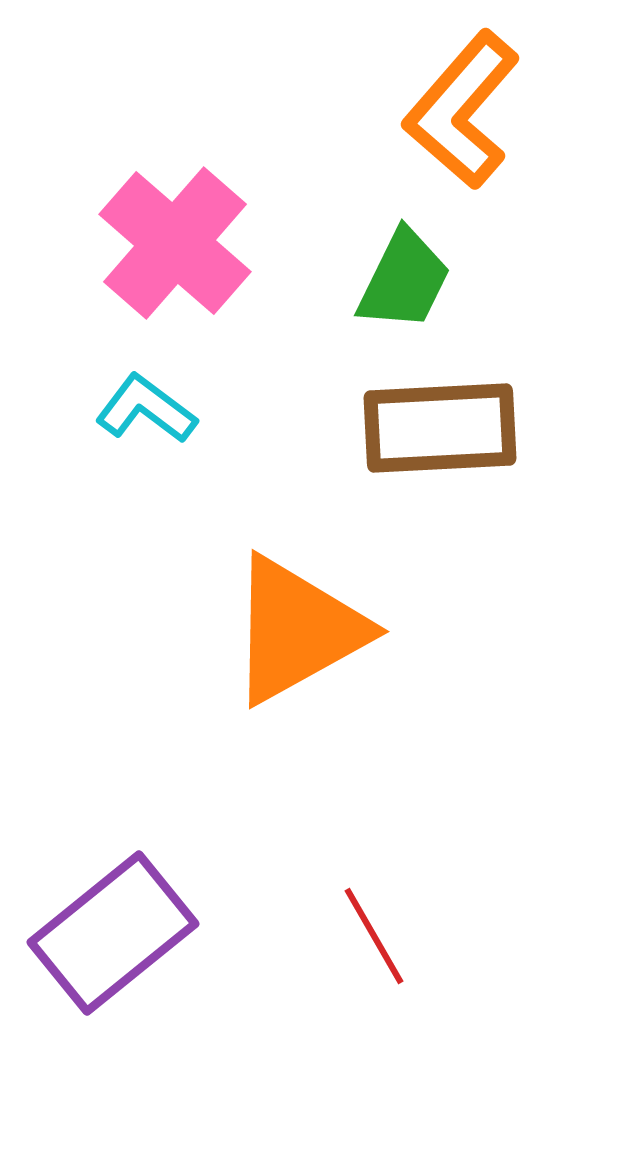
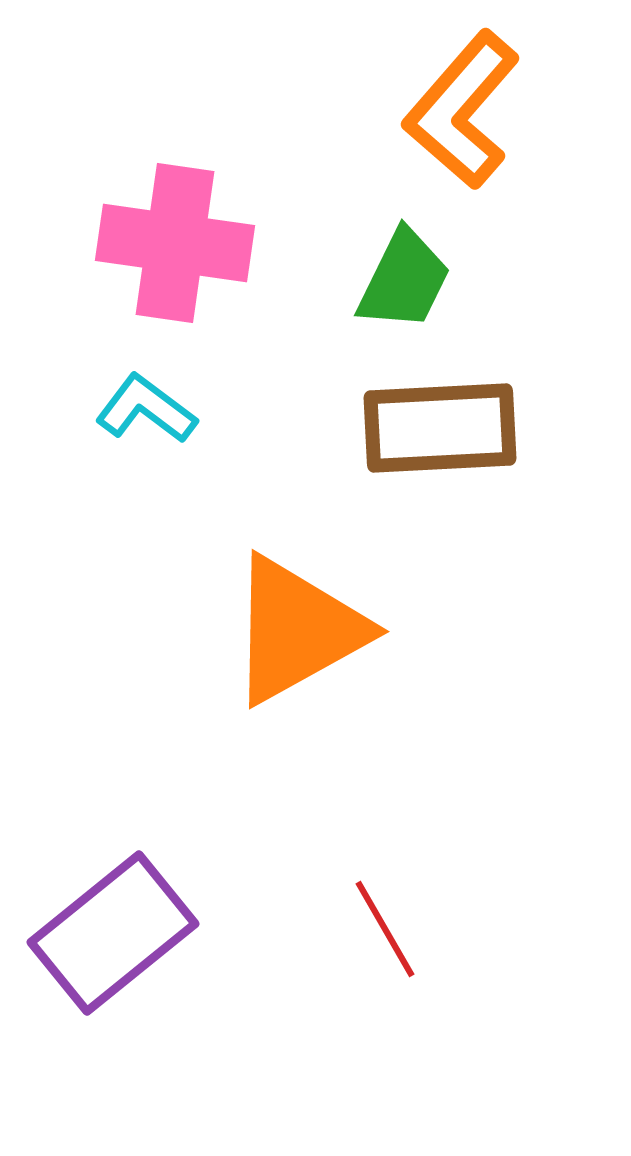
pink cross: rotated 33 degrees counterclockwise
red line: moved 11 px right, 7 px up
